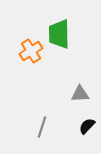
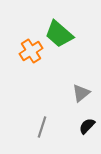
green trapezoid: rotated 48 degrees counterclockwise
gray triangle: moved 1 px right, 1 px up; rotated 36 degrees counterclockwise
